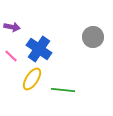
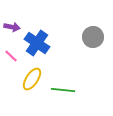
blue cross: moved 2 px left, 6 px up
